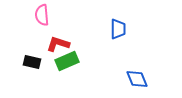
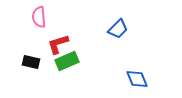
pink semicircle: moved 3 px left, 2 px down
blue trapezoid: rotated 45 degrees clockwise
red L-shape: rotated 35 degrees counterclockwise
black rectangle: moved 1 px left
